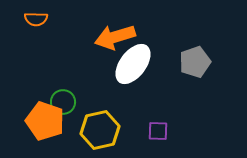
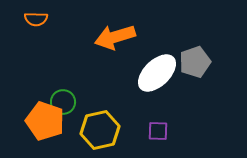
white ellipse: moved 24 px right, 9 px down; rotated 9 degrees clockwise
